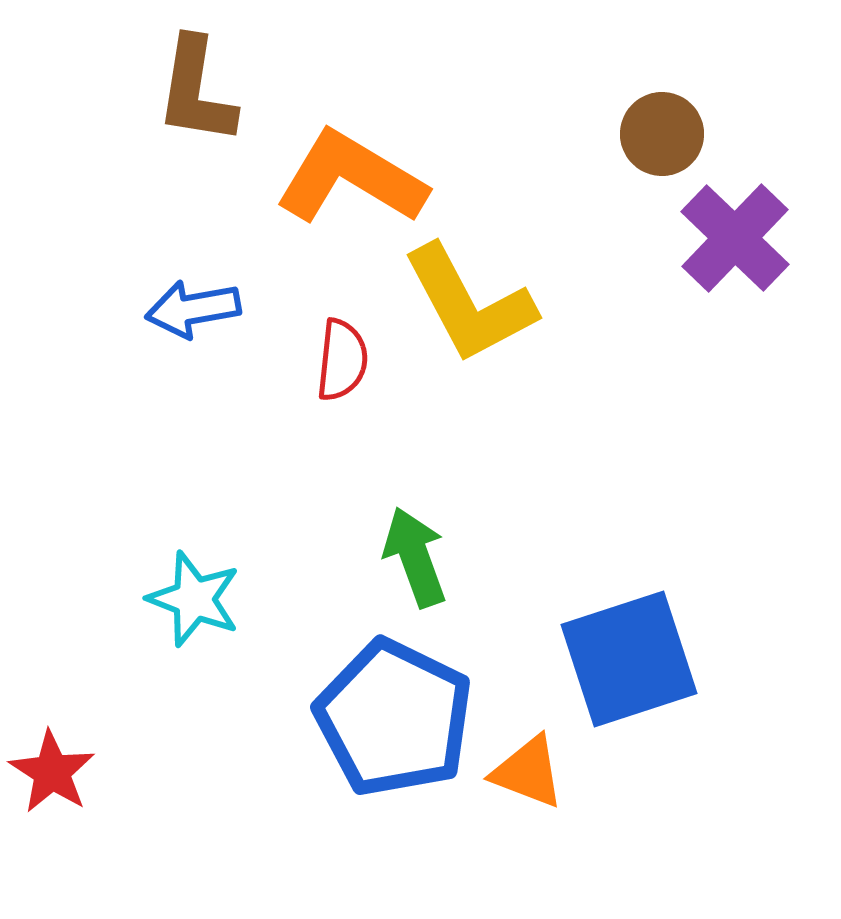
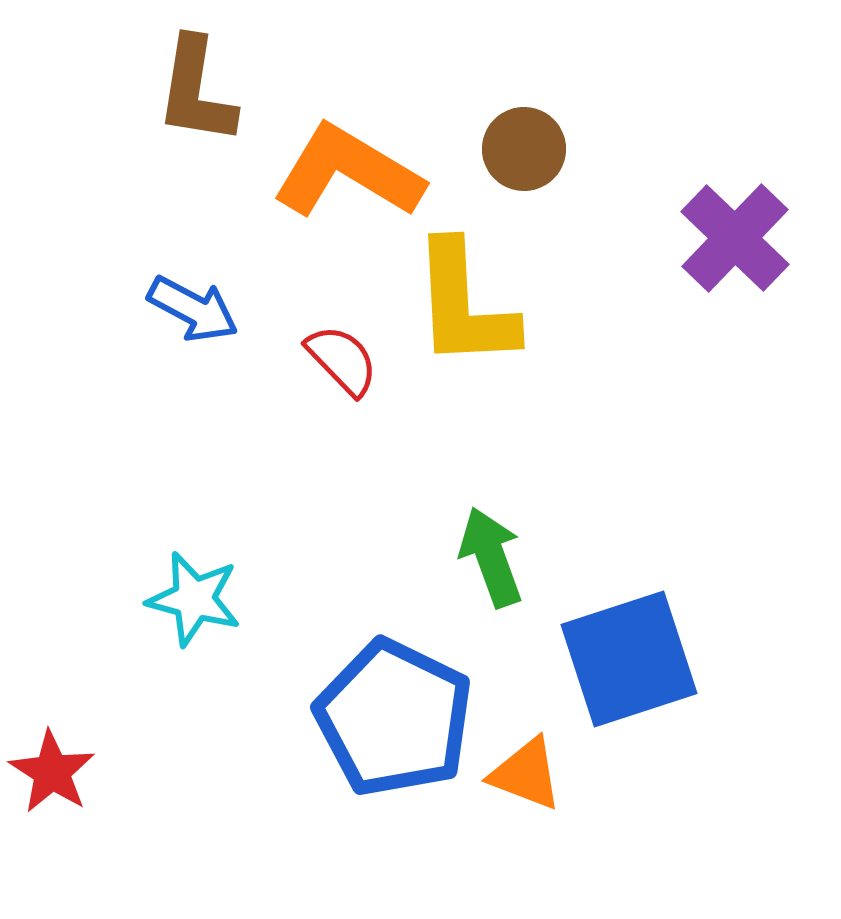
brown circle: moved 138 px left, 15 px down
orange L-shape: moved 3 px left, 6 px up
yellow L-shape: moved 5 px left, 1 px down; rotated 25 degrees clockwise
blue arrow: rotated 142 degrees counterclockwise
red semicircle: rotated 50 degrees counterclockwise
green arrow: moved 76 px right
cyan star: rotated 6 degrees counterclockwise
orange triangle: moved 2 px left, 2 px down
